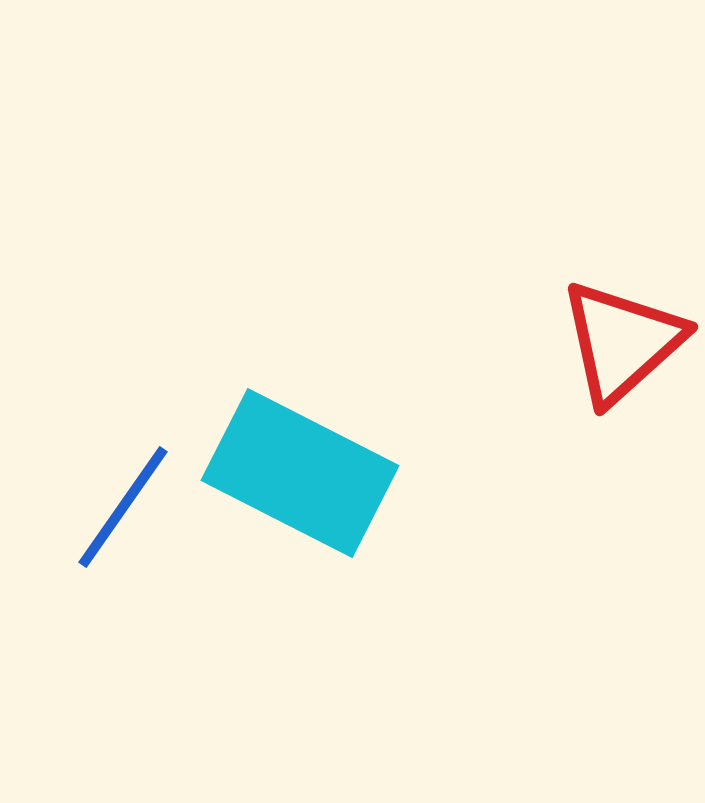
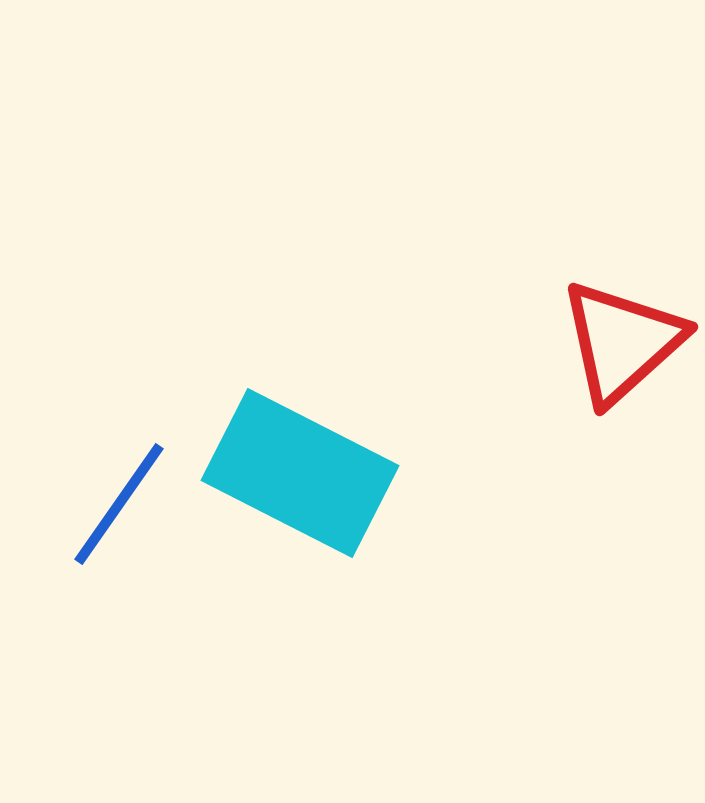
blue line: moved 4 px left, 3 px up
